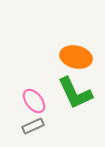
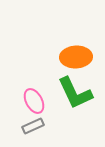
orange ellipse: rotated 16 degrees counterclockwise
pink ellipse: rotated 10 degrees clockwise
